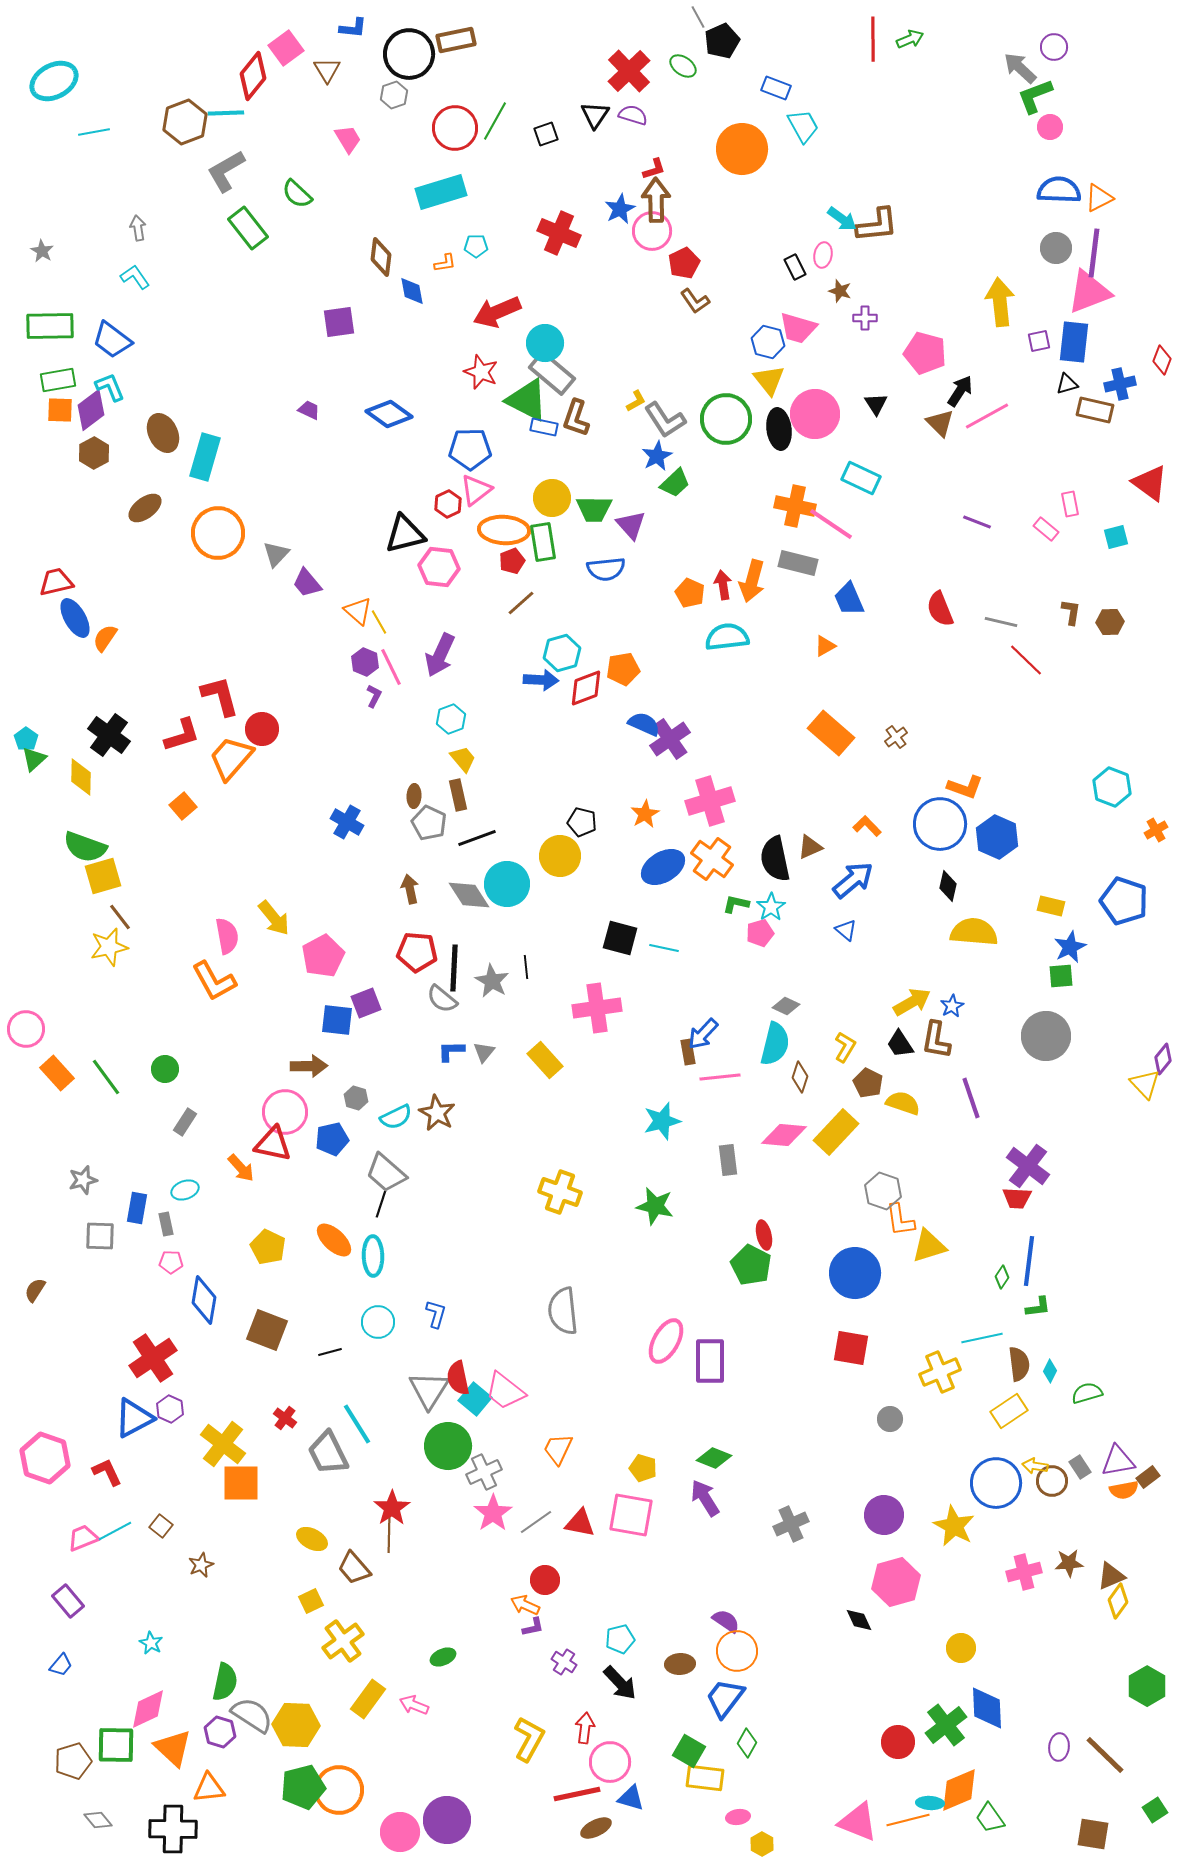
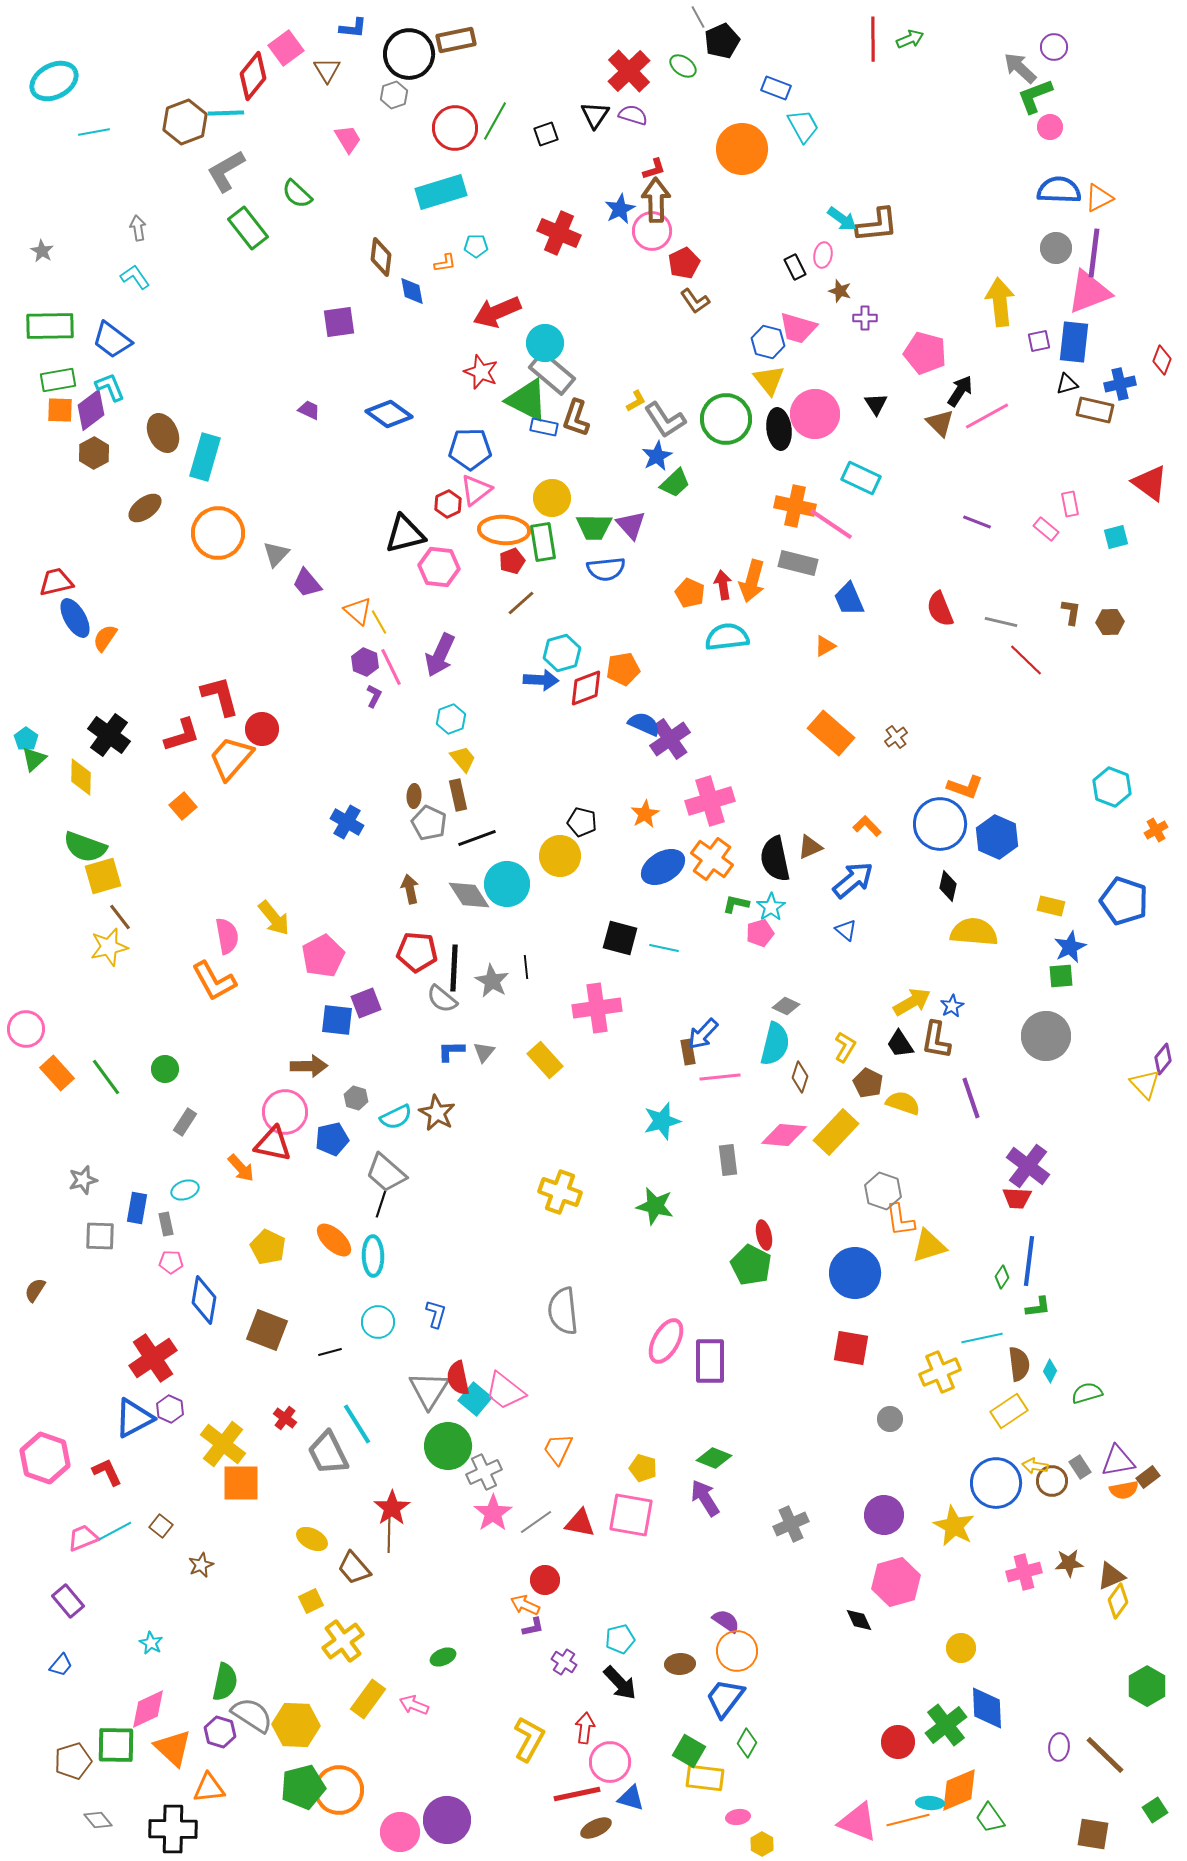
green trapezoid at (594, 509): moved 18 px down
